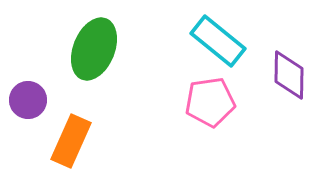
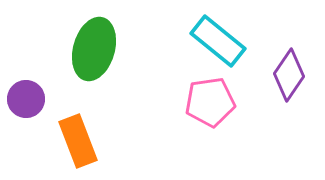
green ellipse: rotated 6 degrees counterclockwise
purple diamond: rotated 33 degrees clockwise
purple circle: moved 2 px left, 1 px up
orange rectangle: moved 7 px right; rotated 45 degrees counterclockwise
